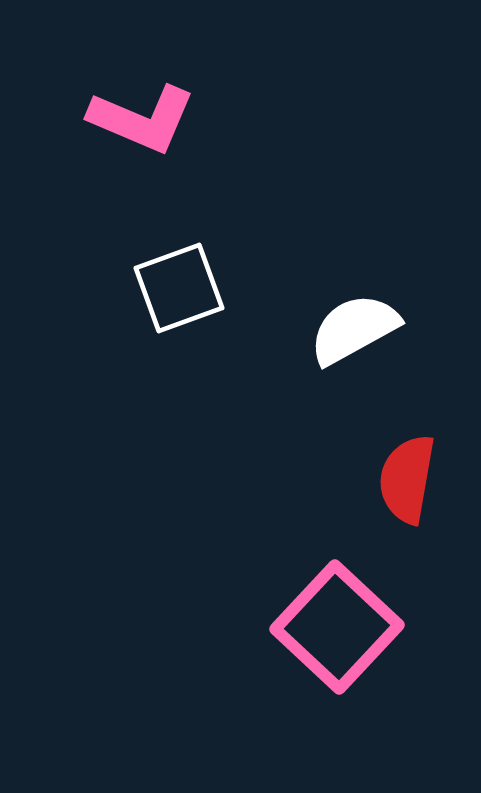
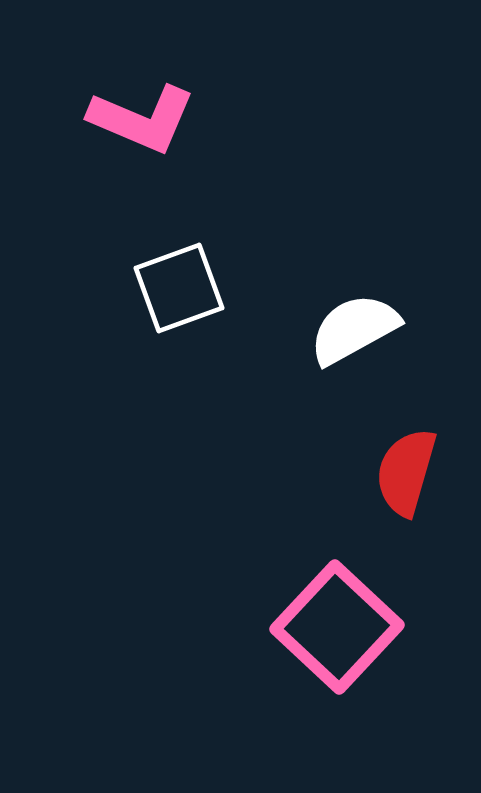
red semicircle: moved 1 px left, 7 px up; rotated 6 degrees clockwise
